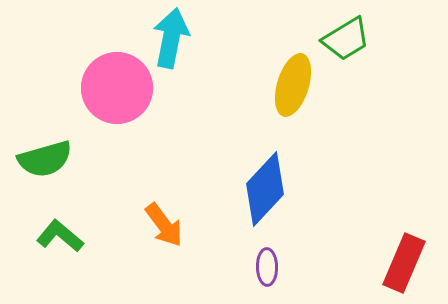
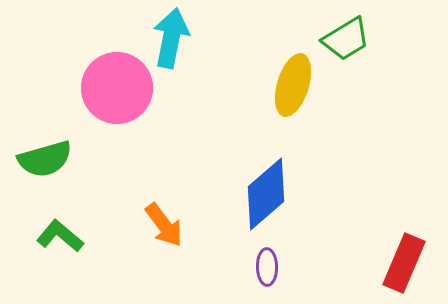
blue diamond: moved 1 px right, 5 px down; rotated 6 degrees clockwise
